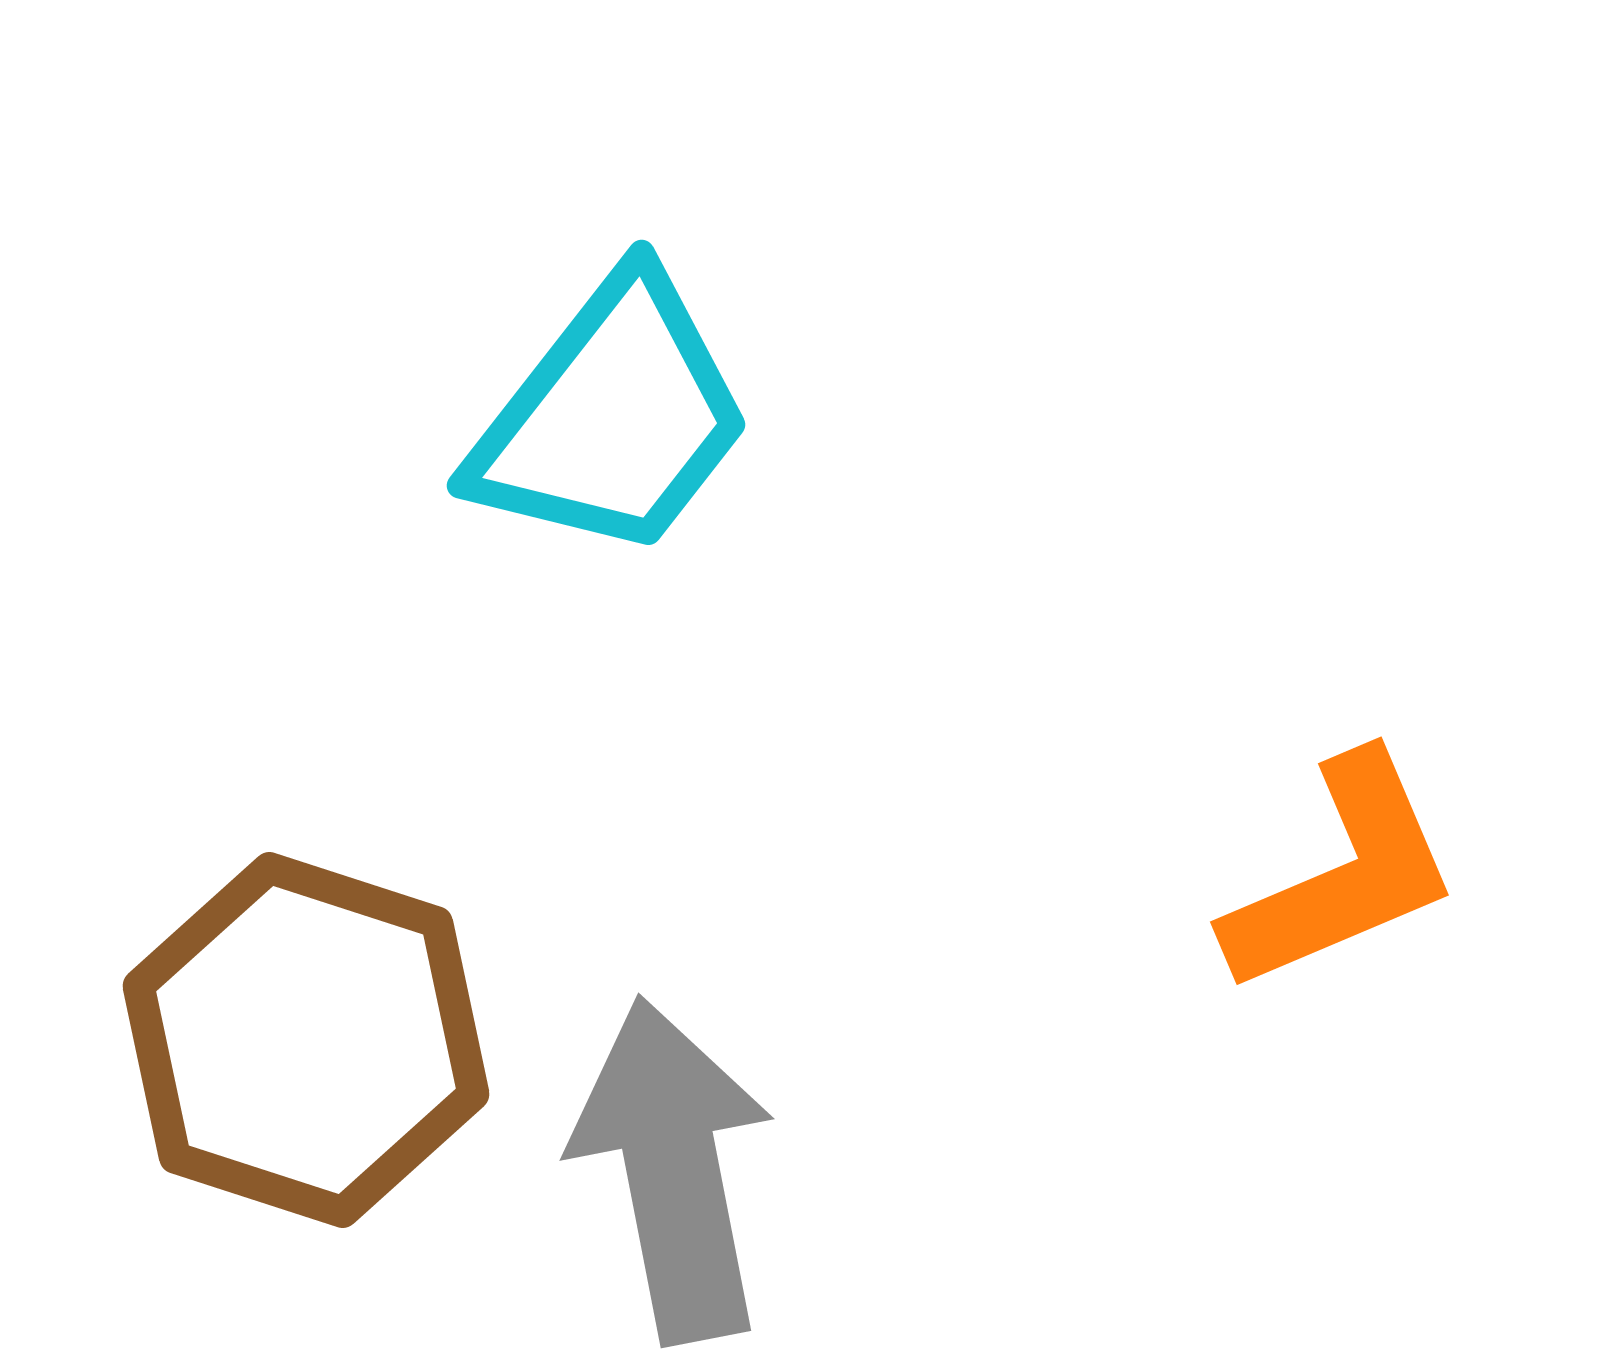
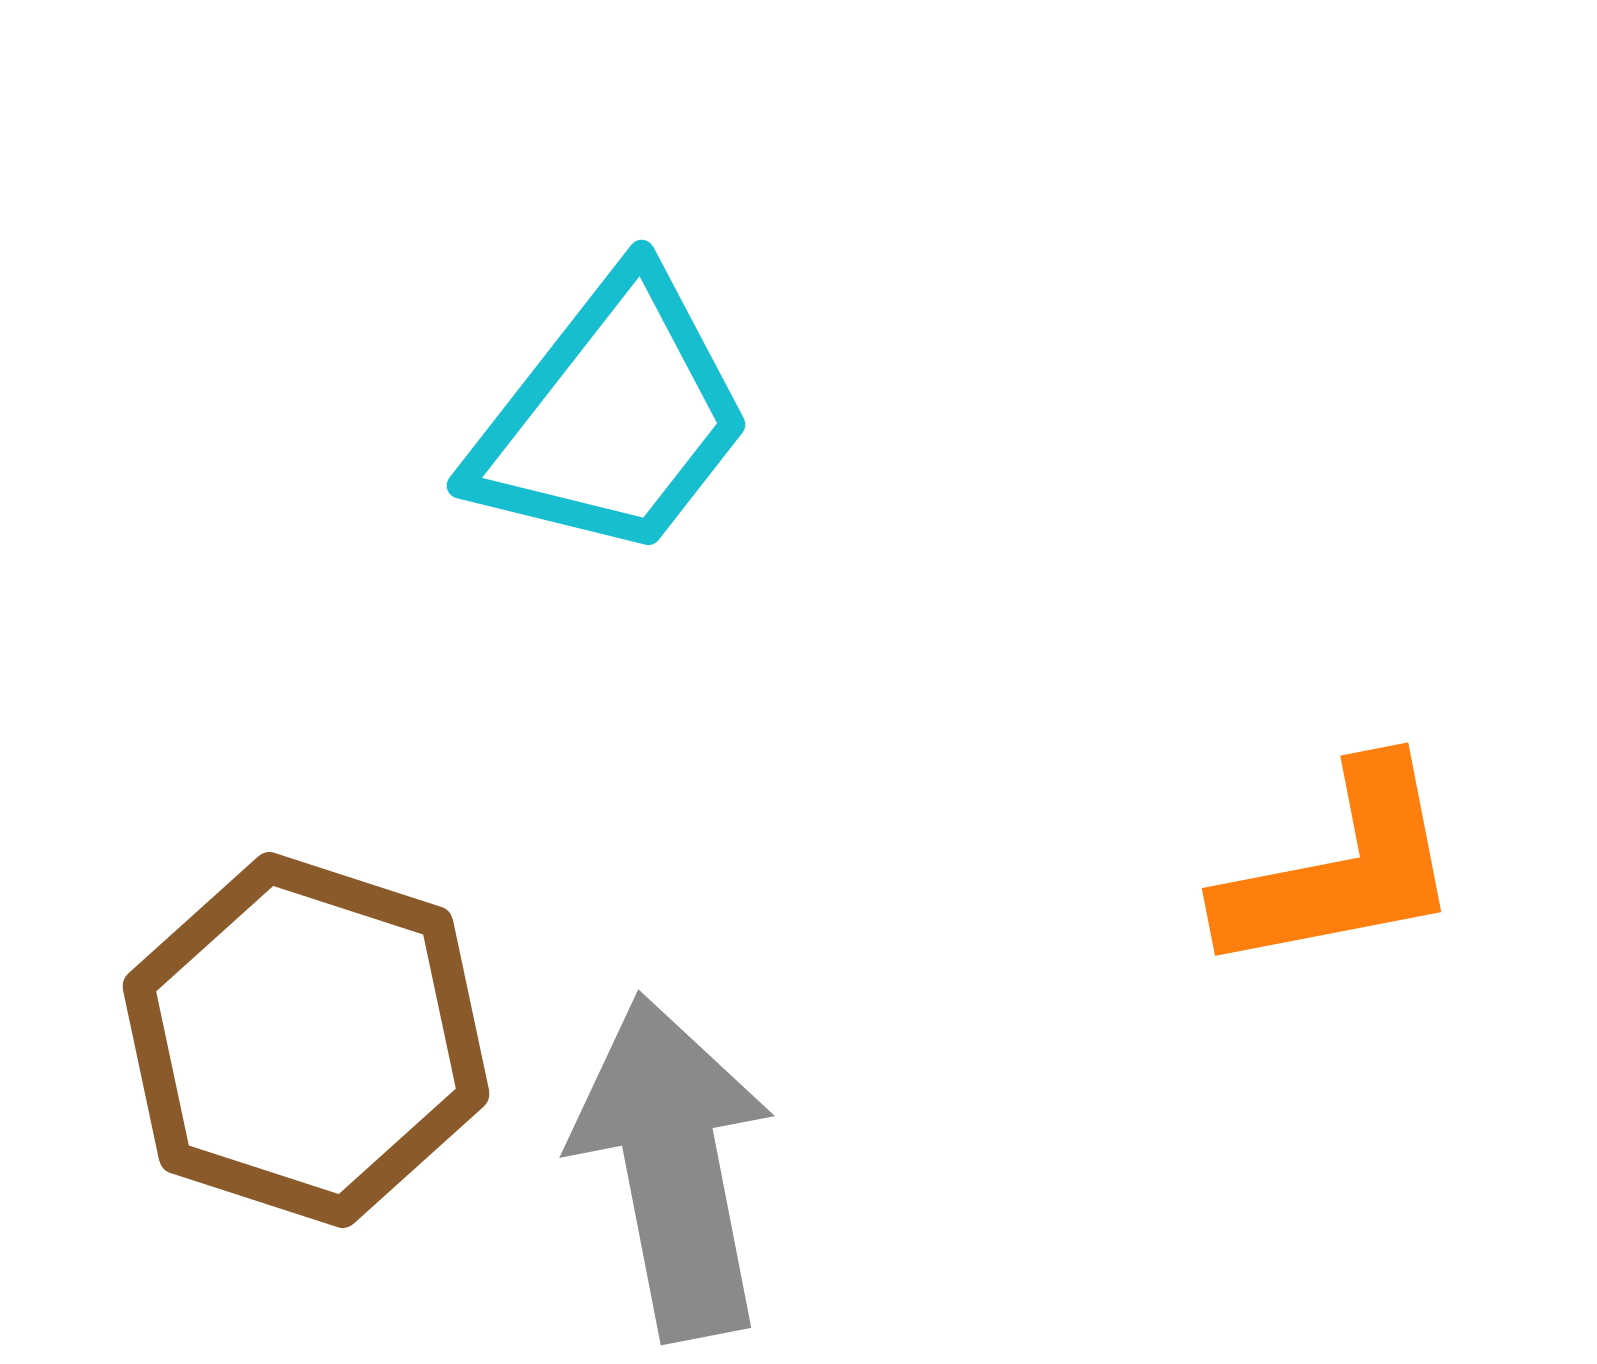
orange L-shape: moved 1 px left, 5 px up; rotated 12 degrees clockwise
gray arrow: moved 3 px up
